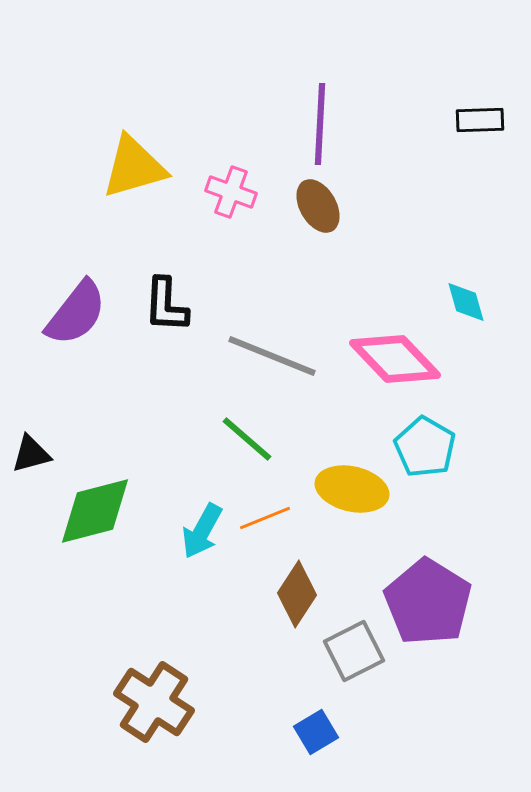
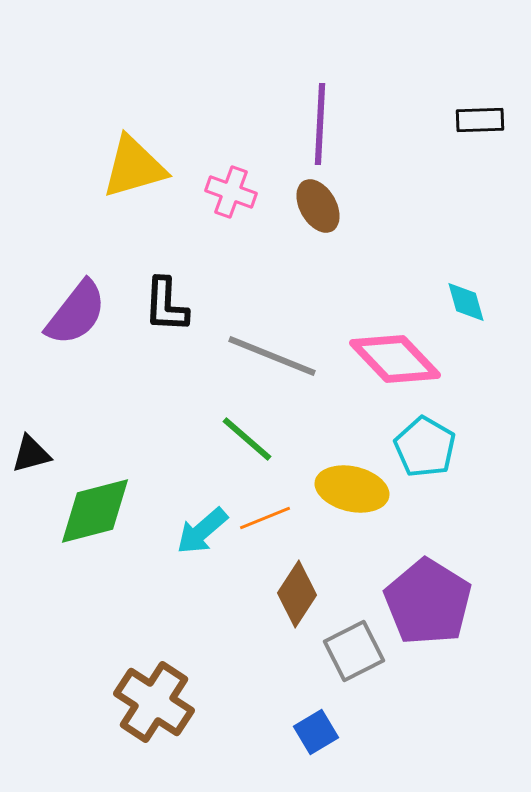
cyan arrow: rotated 20 degrees clockwise
